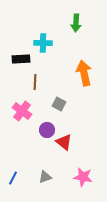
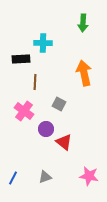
green arrow: moved 7 px right
pink cross: moved 2 px right
purple circle: moved 1 px left, 1 px up
pink star: moved 6 px right, 1 px up
